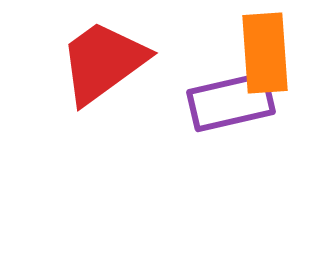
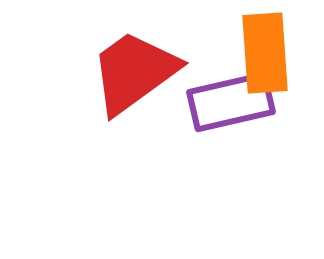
red trapezoid: moved 31 px right, 10 px down
